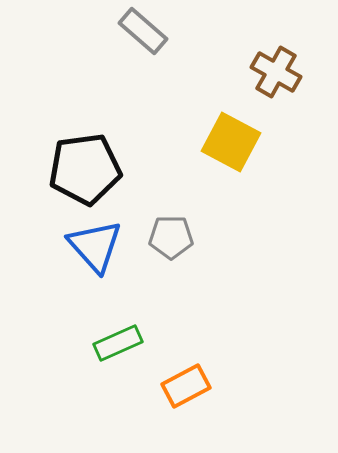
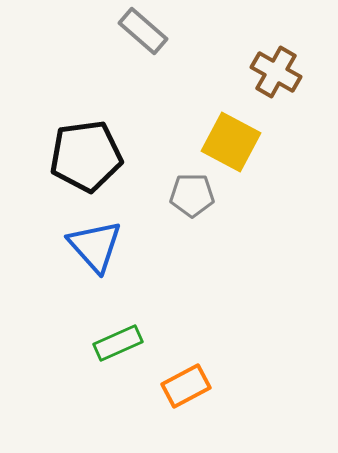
black pentagon: moved 1 px right, 13 px up
gray pentagon: moved 21 px right, 42 px up
